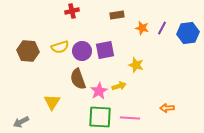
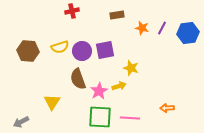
yellow star: moved 5 px left, 3 px down
